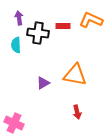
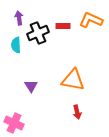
black cross: rotated 30 degrees counterclockwise
orange triangle: moved 2 px left, 5 px down
purple triangle: moved 12 px left, 3 px down; rotated 32 degrees counterclockwise
